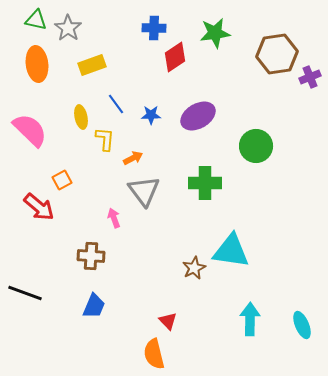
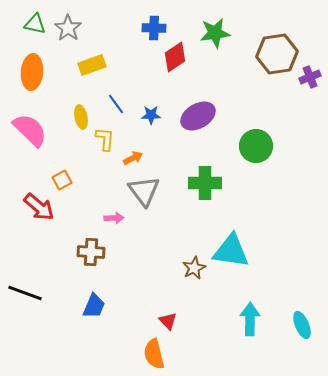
green triangle: moved 1 px left, 4 px down
orange ellipse: moved 5 px left, 8 px down; rotated 12 degrees clockwise
pink arrow: rotated 108 degrees clockwise
brown cross: moved 4 px up
